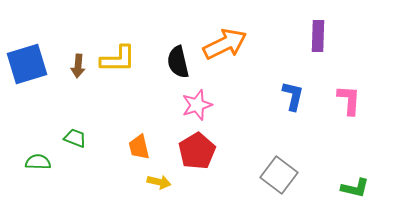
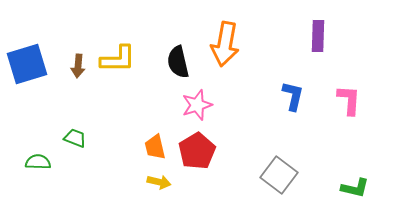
orange arrow: rotated 126 degrees clockwise
orange trapezoid: moved 16 px right
